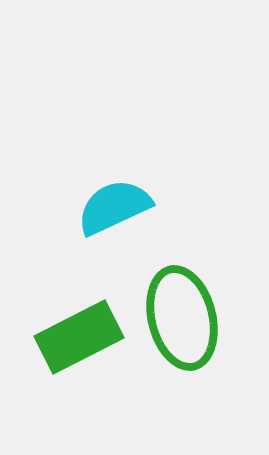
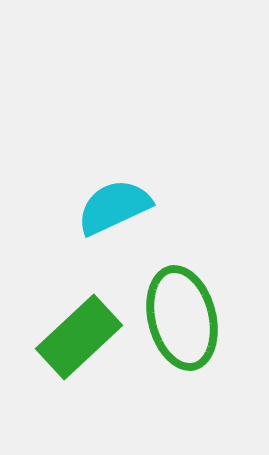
green rectangle: rotated 16 degrees counterclockwise
